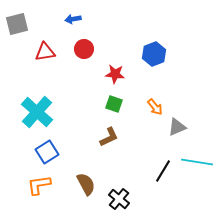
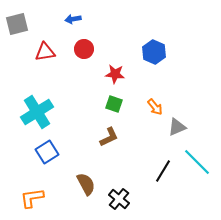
blue hexagon: moved 2 px up; rotated 15 degrees counterclockwise
cyan cross: rotated 16 degrees clockwise
cyan line: rotated 36 degrees clockwise
orange L-shape: moved 7 px left, 13 px down
